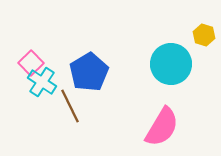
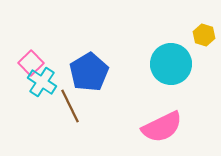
pink semicircle: rotated 33 degrees clockwise
